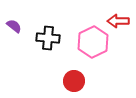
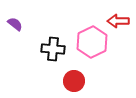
purple semicircle: moved 1 px right, 2 px up
black cross: moved 5 px right, 11 px down
pink hexagon: moved 1 px left
